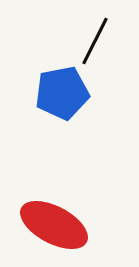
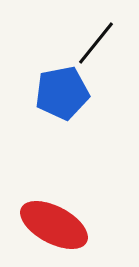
black line: moved 1 px right, 2 px down; rotated 12 degrees clockwise
